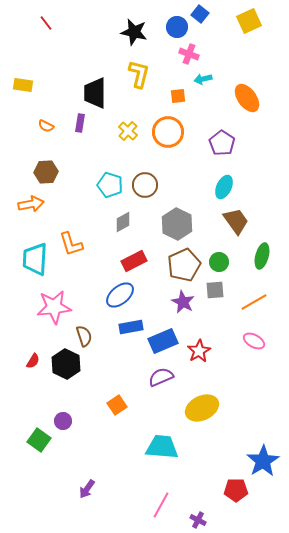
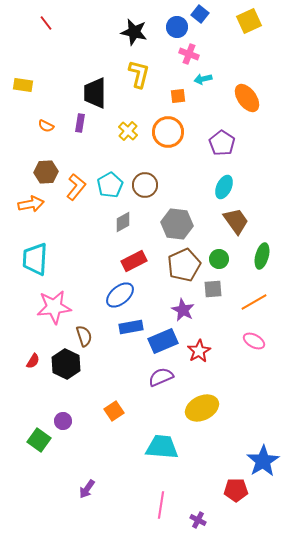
cyan pentagon at (110, 185): rotated 25 degrees clockwise
gray hexagon at (177, 224): rotated 20 degrees counterclockwise
orange L-shape at (71, 244): moved 5 px right, 57 px up; rotated 124 degrees counterclockwise
green circle at (219, 262): moved 3 px up
gray square at (215, 290): moved 2 px left, 1 px up
purple star at (183, 302): moved 8 px down
orange square at (117, 405): moved 3 px left, 6 px down
pink line at (161, 505): rotated 20 degrees counterclockwise
